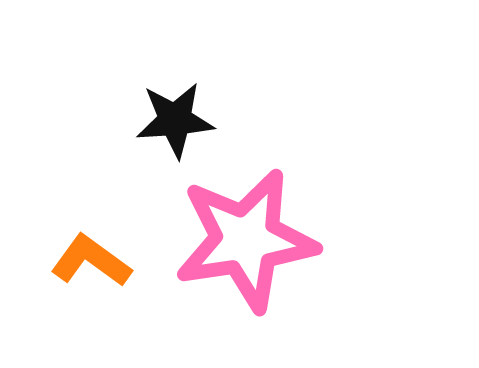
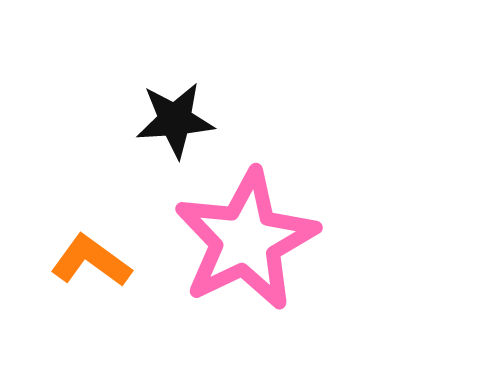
pink star: rotated 17 degrees counterclockwise
